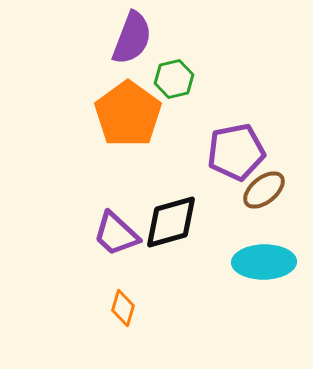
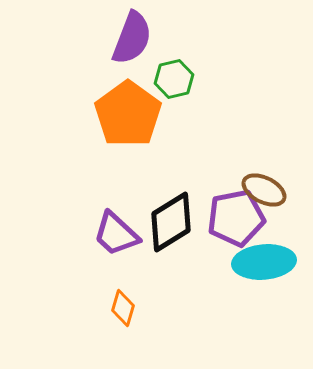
purple pentagon: moved 66 px down
brown ellipse: rotated 66 degrees clockwise
black diamond: rotated 16 degrees counterclockwise
cyan ellipse: rotated 4 degrees counterclockwise
